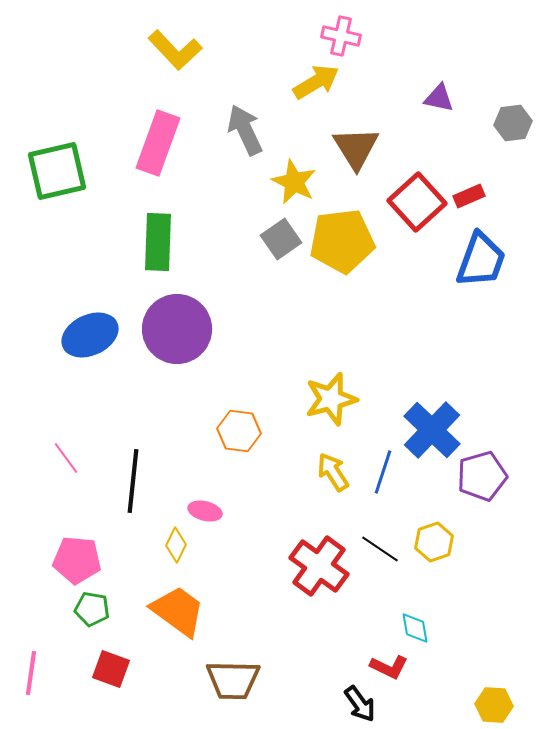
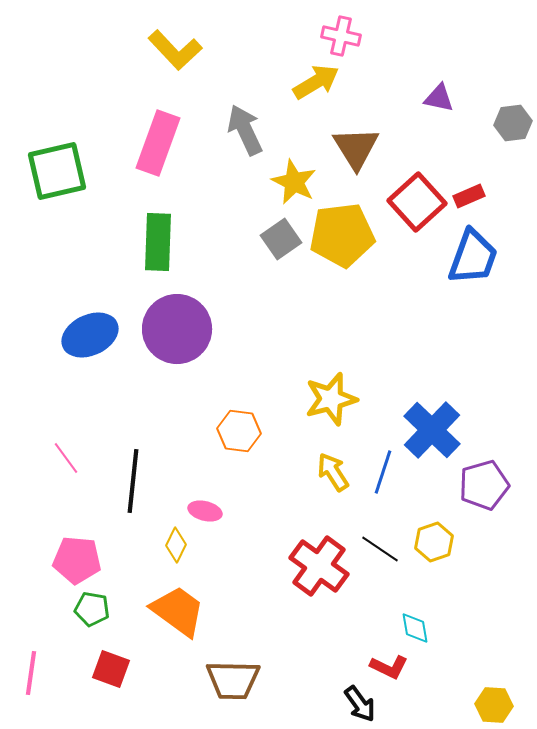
yellow pentagon at (342, 241): moved 6 px up
blue trapezoid at (481, 260): moved 8 px left, 3 px up
purple pentagon at (482, 476): moved 2 px right, 9 px down
